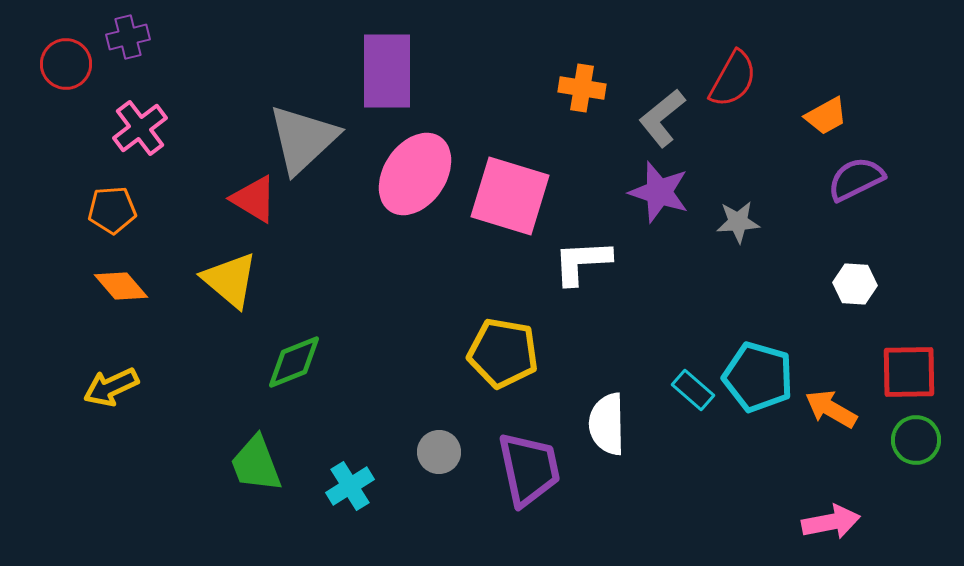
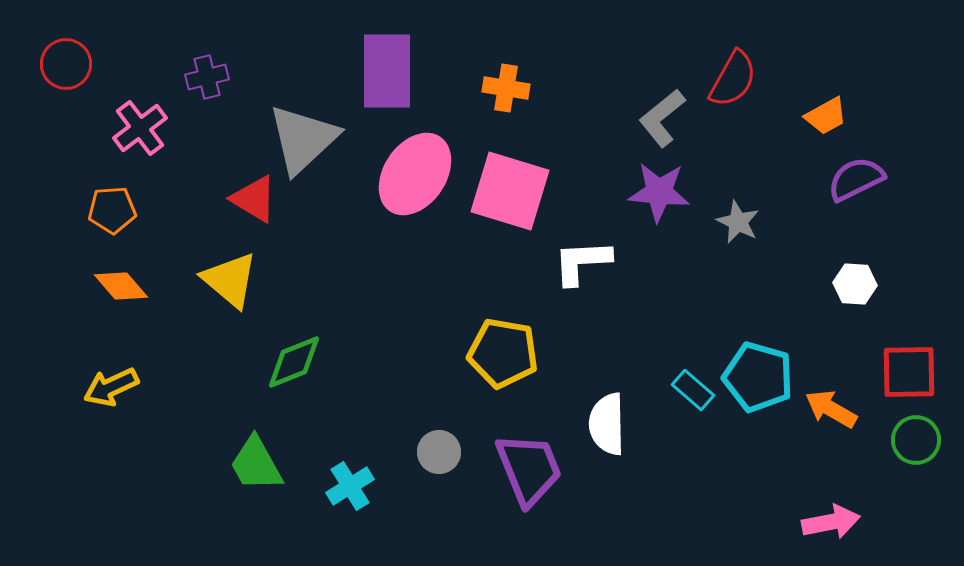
purple cross: moved 79 px right, 40 px down
orange cross: moved 76 px left
purple star: rotated 12 degrees counterclockwise
pink square: moved 5 px up
gray star: rotated 30 degrees clockwise
green trapezoid: rotated 8 degrees counterclockwise
purple trapezoid: rotated 10 degrees counterclockwise
